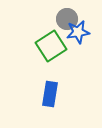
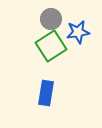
gray circle: moved 16 px left
blue rectangle: moved 4 px left, 1 px up
